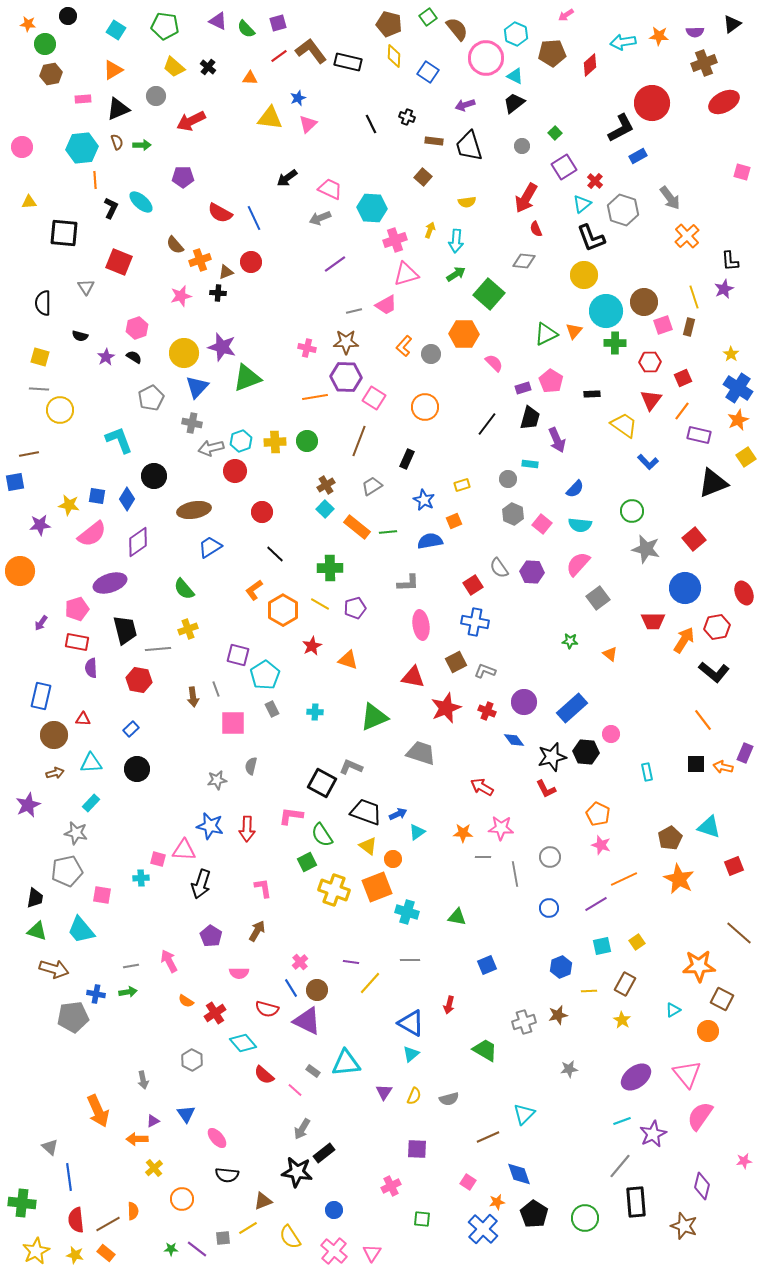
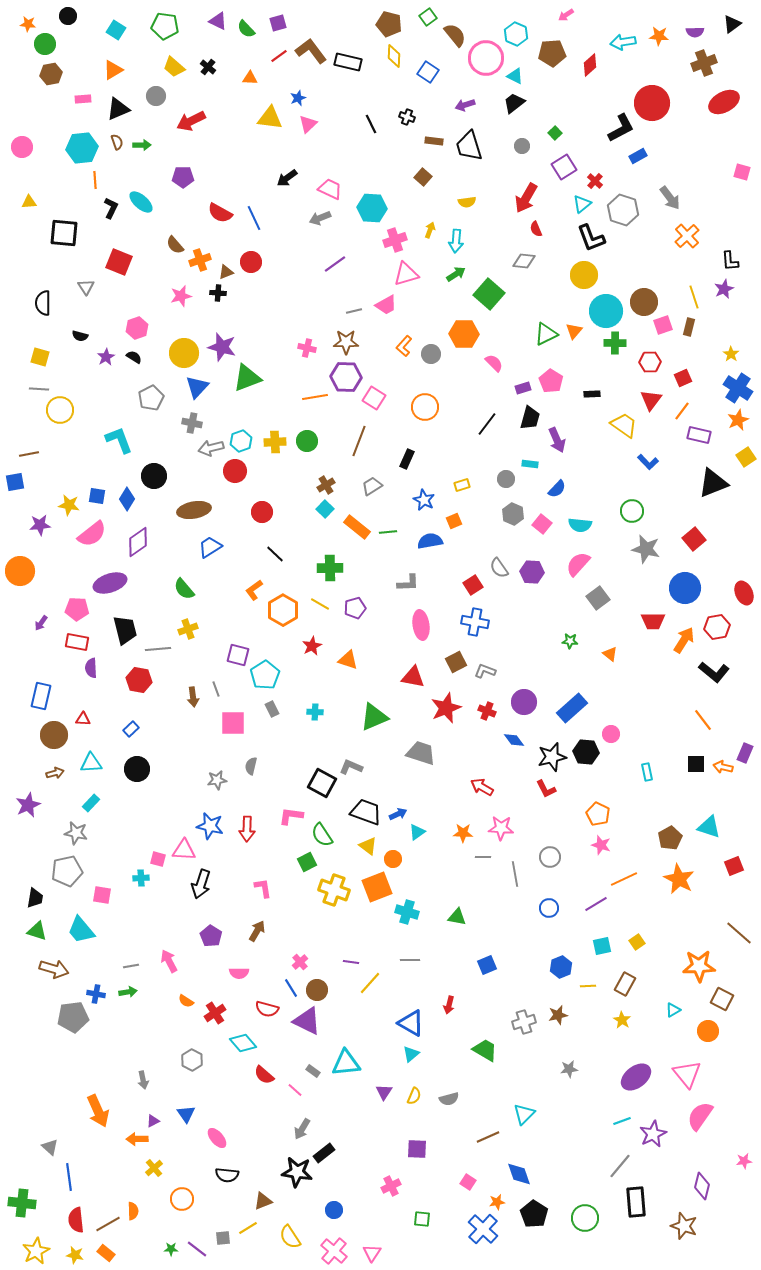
brown semicircle at (457, 29): moved 2 px left, 6 px down
gray circle at (508, 479): moved 2 px left
blue semicircle at (575, 489): moved 18 px left
pink pentagon at (77, 609): rotated 20 degrees clockwise
yellow line at (589, 991): moved 1 px left, 5 px up
